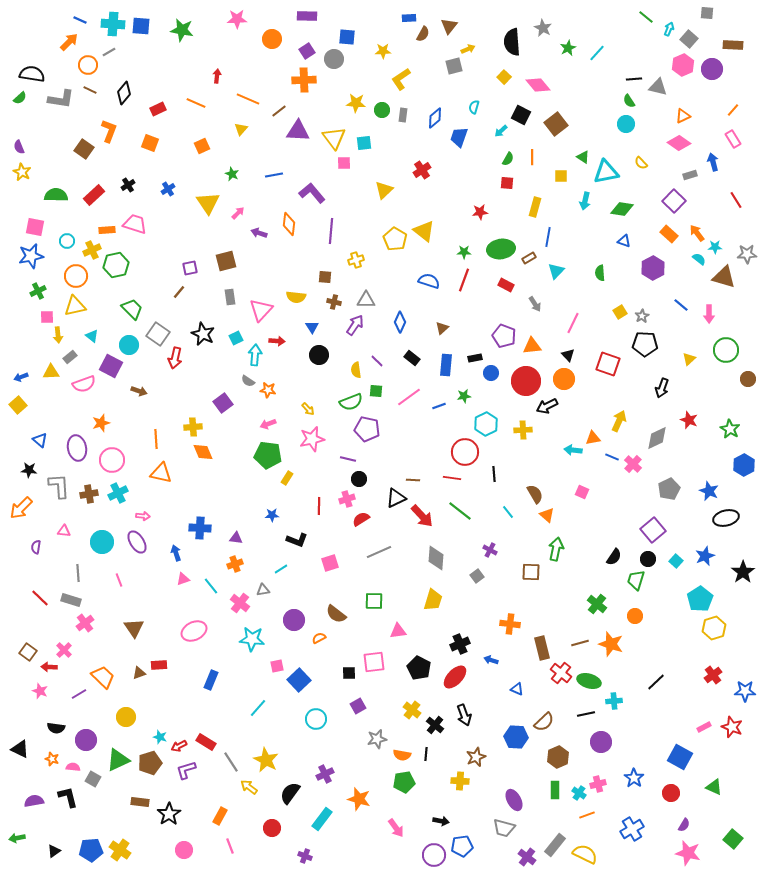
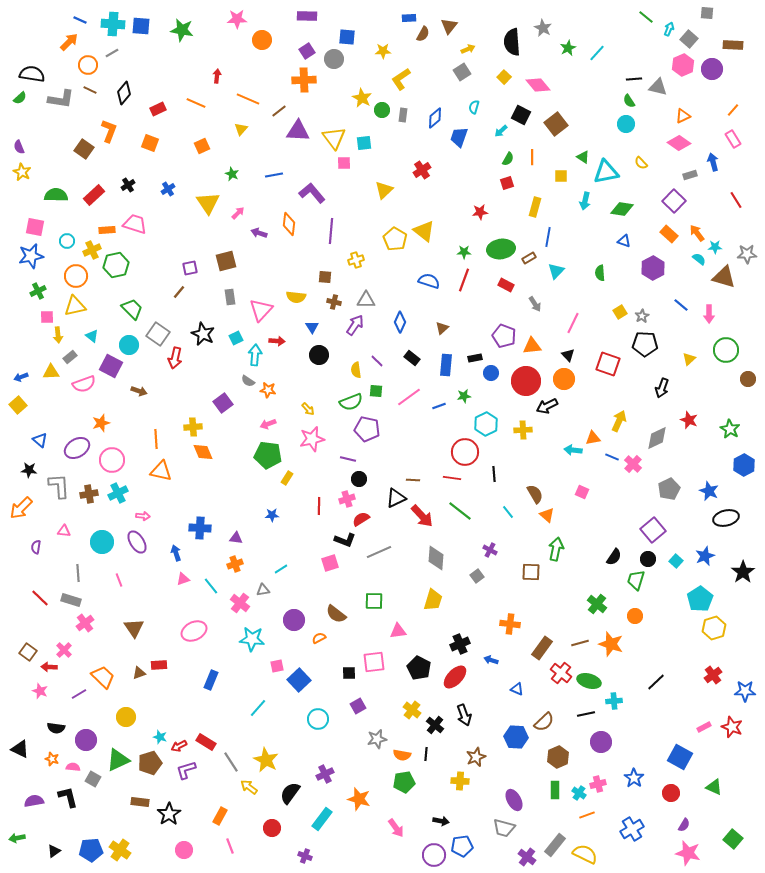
orange circle at (272, 39): moved 10 px left, 1 px down
gray line at (109, 52): moved 3 px right, 1 px down
gray square at (454, 66): moved 8 px right, 6 px down; rotated 18 degrees counterclockwise
yellow star at (356, 103): moved 6 px right, 5 px up; rotated 24 degrees clockwise
red square at (507, 183): rotated 24 degrees counterclockwise
purple ellipse at (77, 448): rotated 70 degrees clockwise
orange triangle at (161, 473): moved 2 px up
black L-shape at (297, 540): moved 48 px right
brown rectangle at (542, 648): rotated 50 degrees clockwise
cyan circle at (316, 719): moved 2 px right
